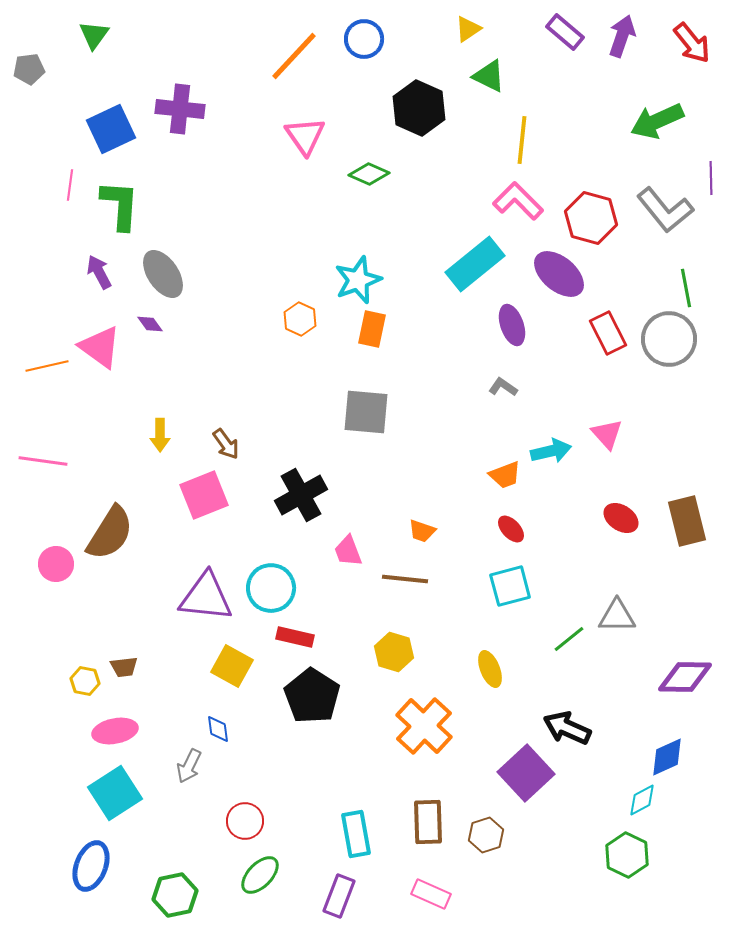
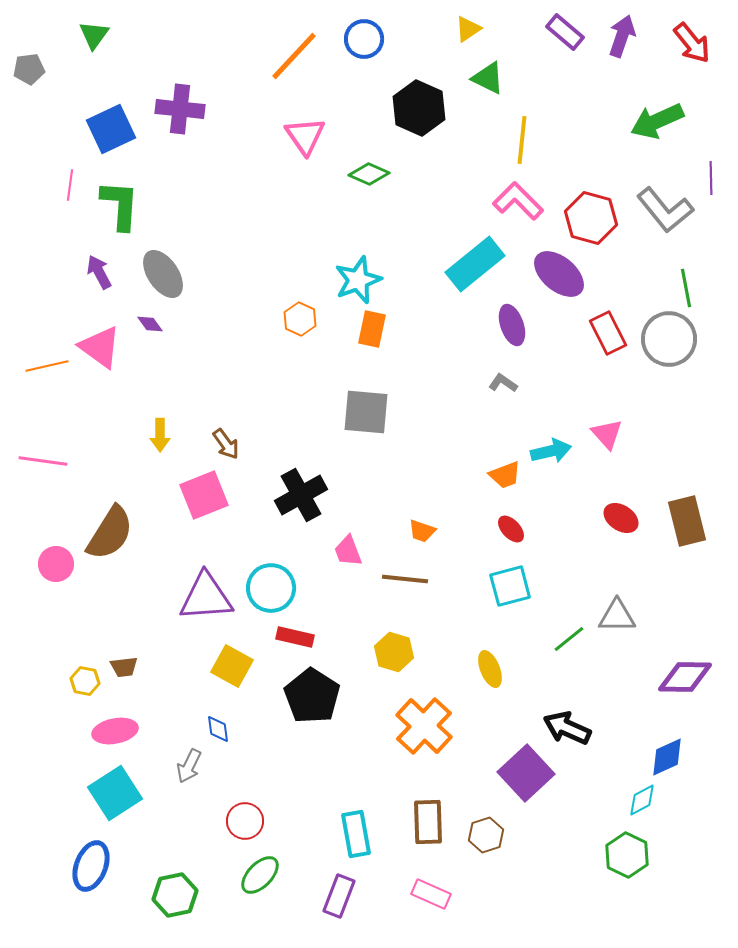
green triangle at (489, 76): moved 1 px left, 2 px down
gray L-shape at (503, 387): moved 4 px up
purple triangle at (206, 597): rotated 10 degrees counterclockwise
